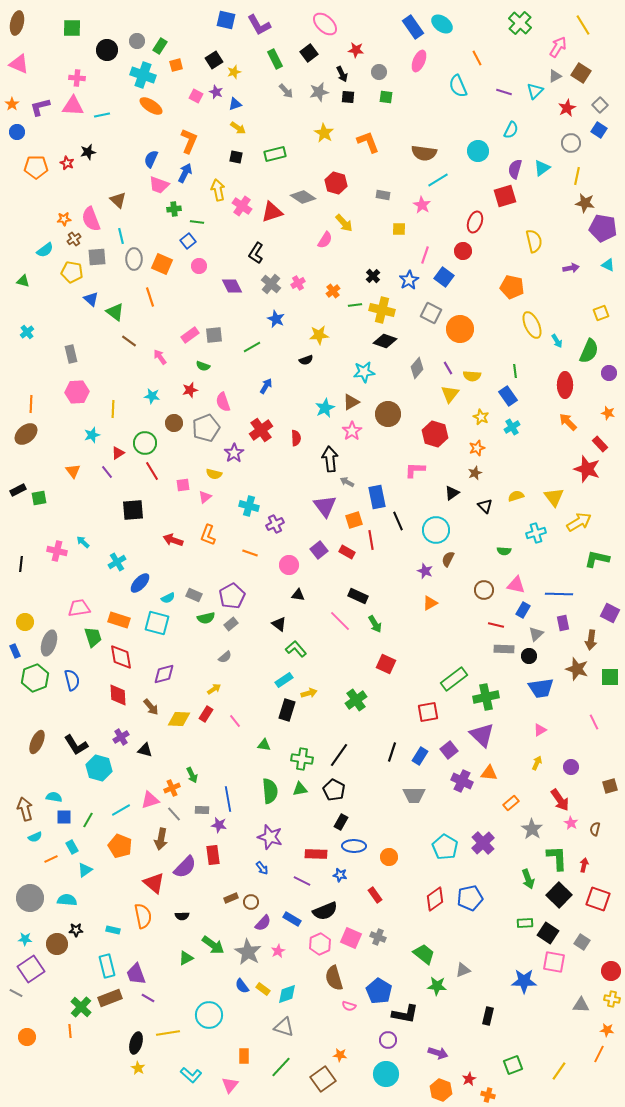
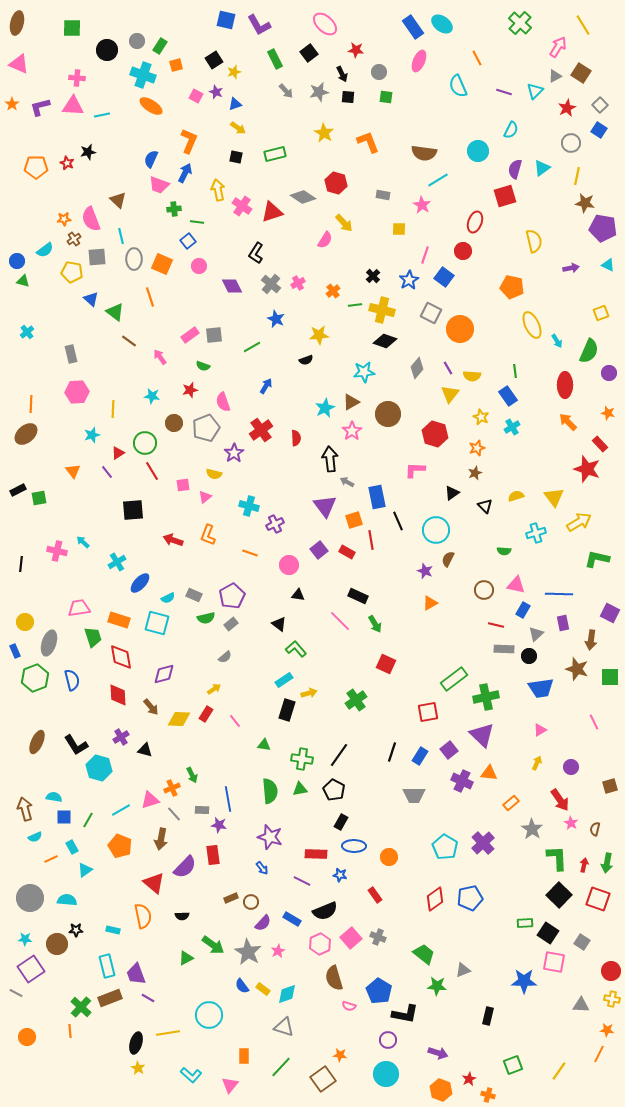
blue circle at (17, 132): moved 129 px down
green arrow at (528, 879): moved 79 px right, 16 px up; rotated 30 degrees clockwise
pink square at (351, 938): rotated 25 degrees clockwise
